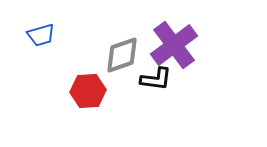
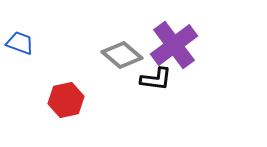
blue trapezoid: moved 21 px left, 8 px down; rotated 144 degrees counterclockwise
gray diamond: rotated 60 degrees clockwise
red hexagon: moved 22 px left, 9 px down; rotated 8 degrees counterclockwise
